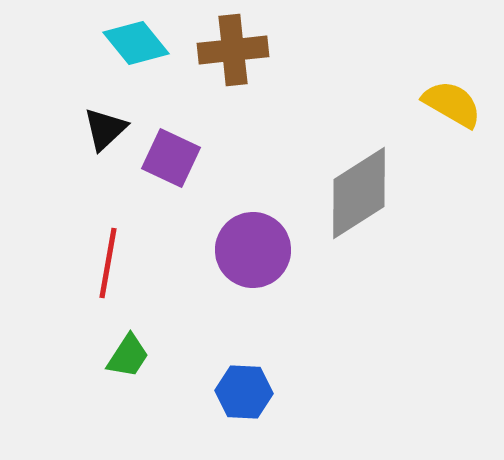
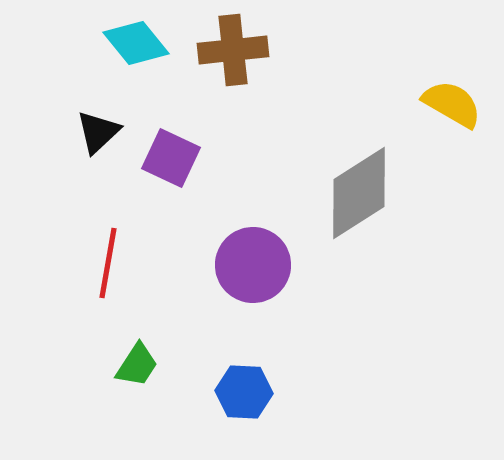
black triangle: moved 7 px left, 3 px down
purple circle: moved 15 px down
green trapezoid: moved 9 px right, 9 px down
